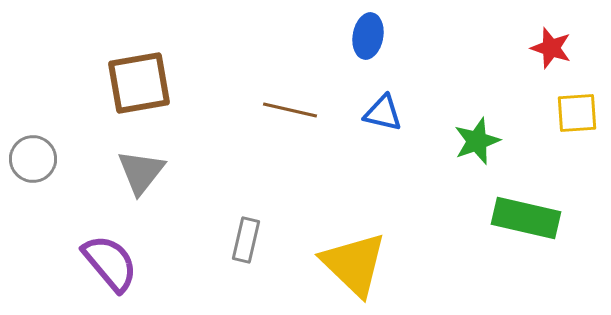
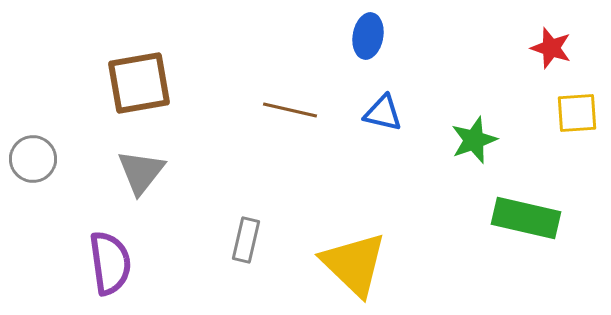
green star: moved 3 px left, 1 px up
purple semicircle: rotated 32 degrees clockwise
